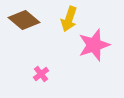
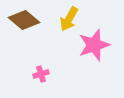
yellow arrow: rotated 10 degrees clockwise
pink cross: rotated 21 degrees clockwise
